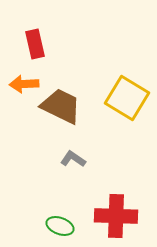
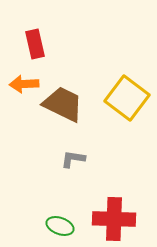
yellow square: rotated 6 degrees clockwise
brown trapezoid: moved 2 px right, 2 px up
gray L-shape: rotated 25 degrees counterclockwise
red cross: moved 2 px left, 3 px down
